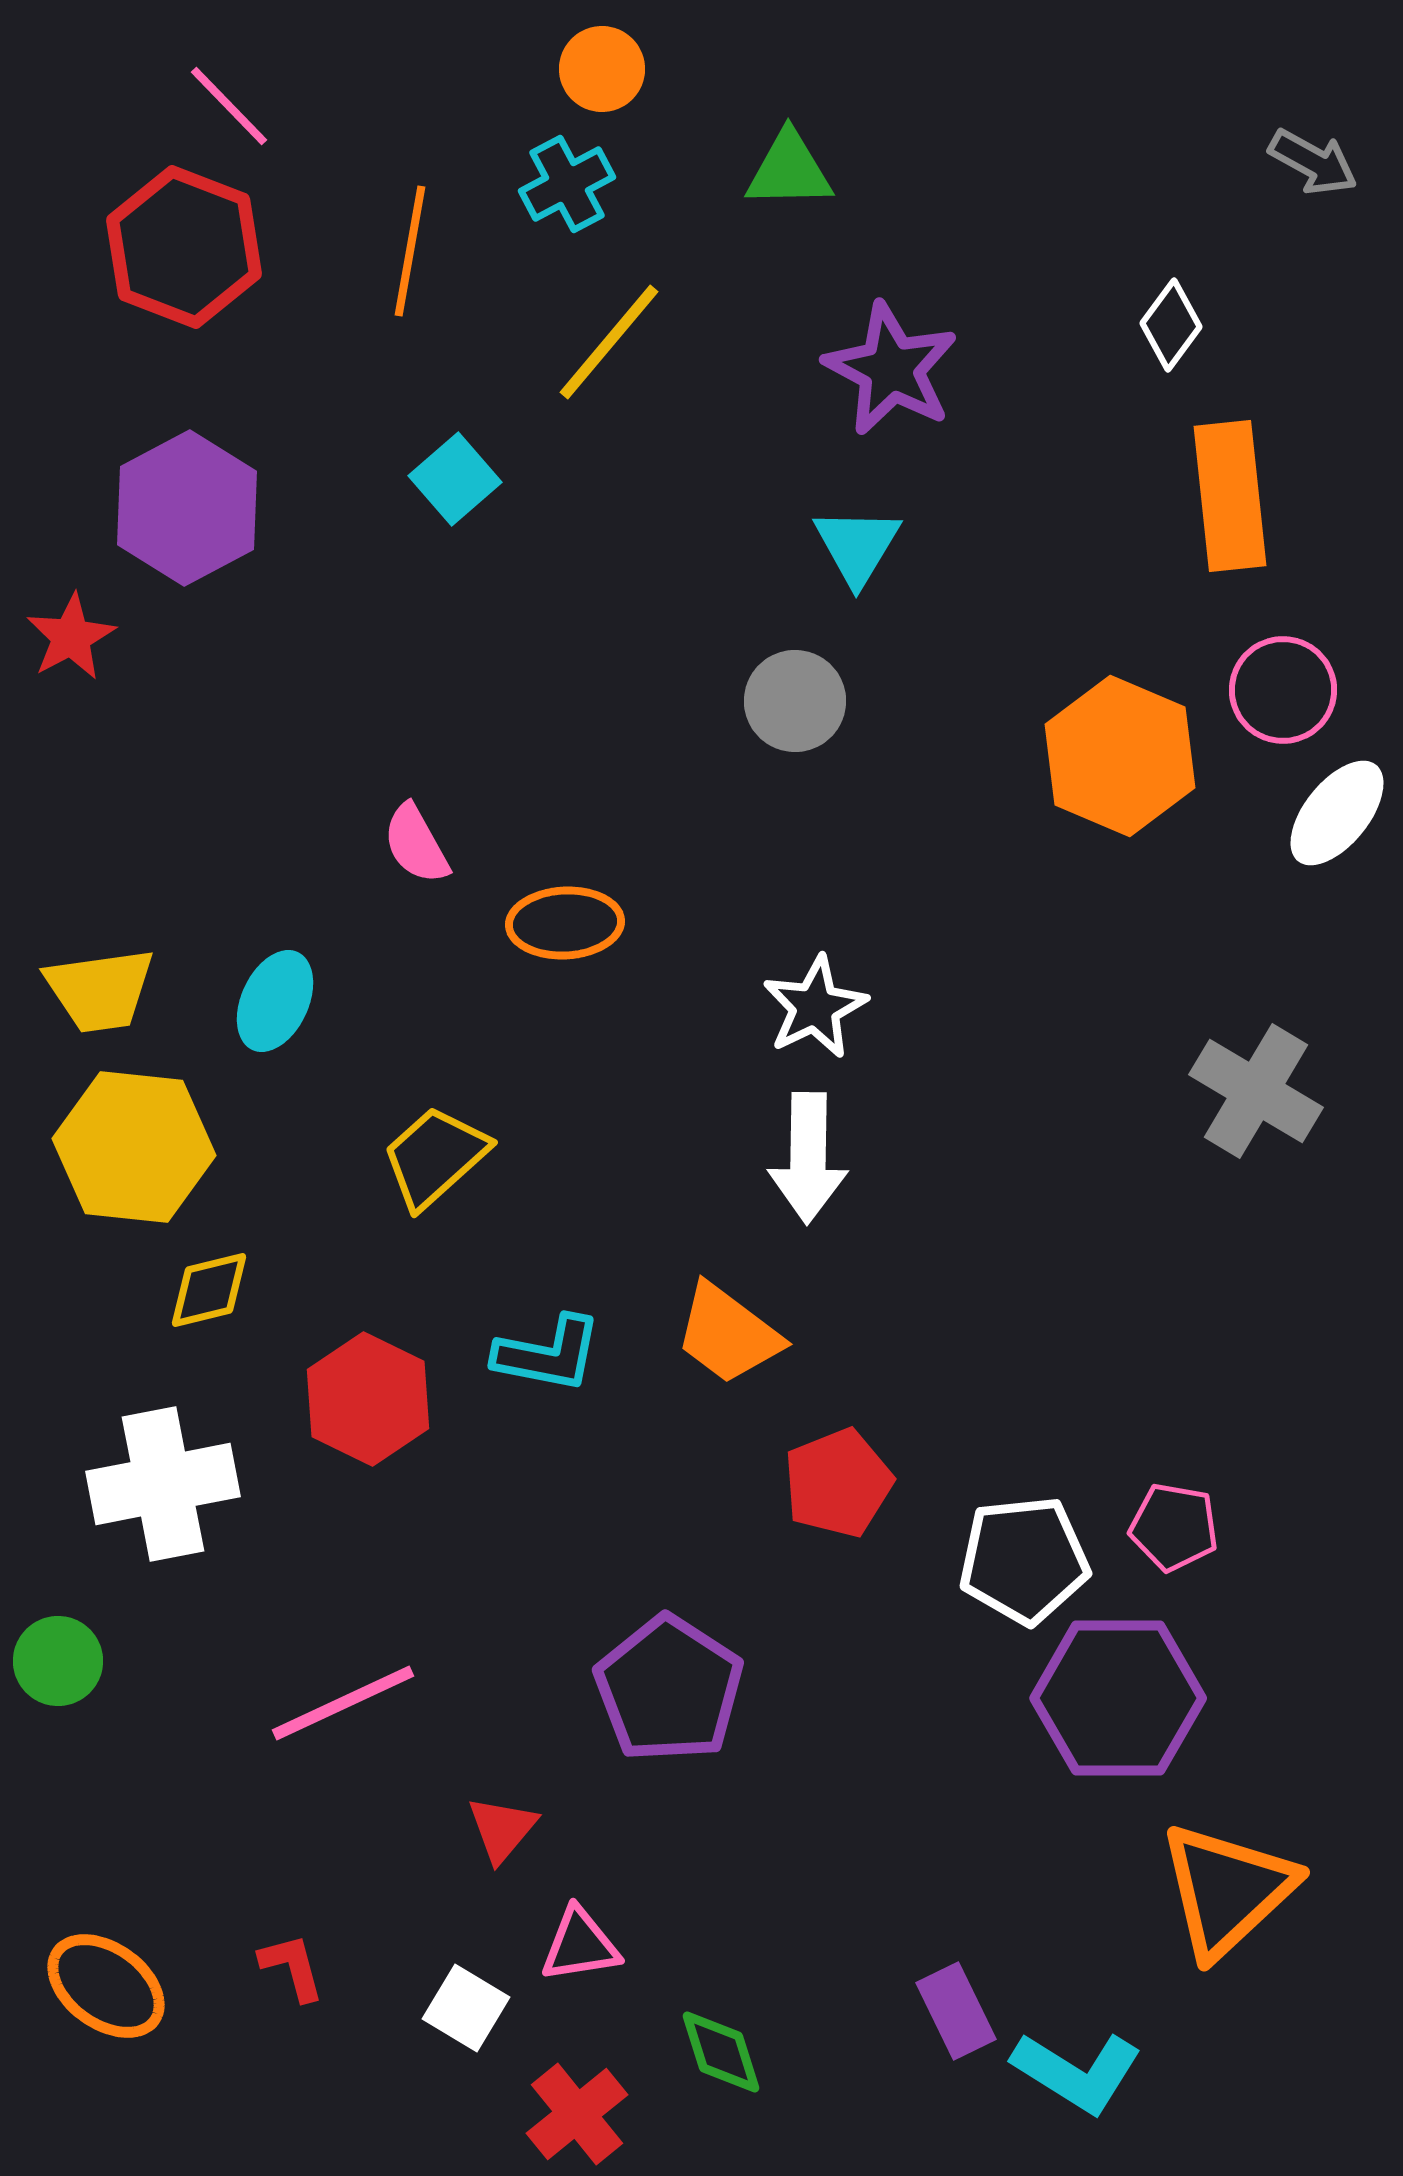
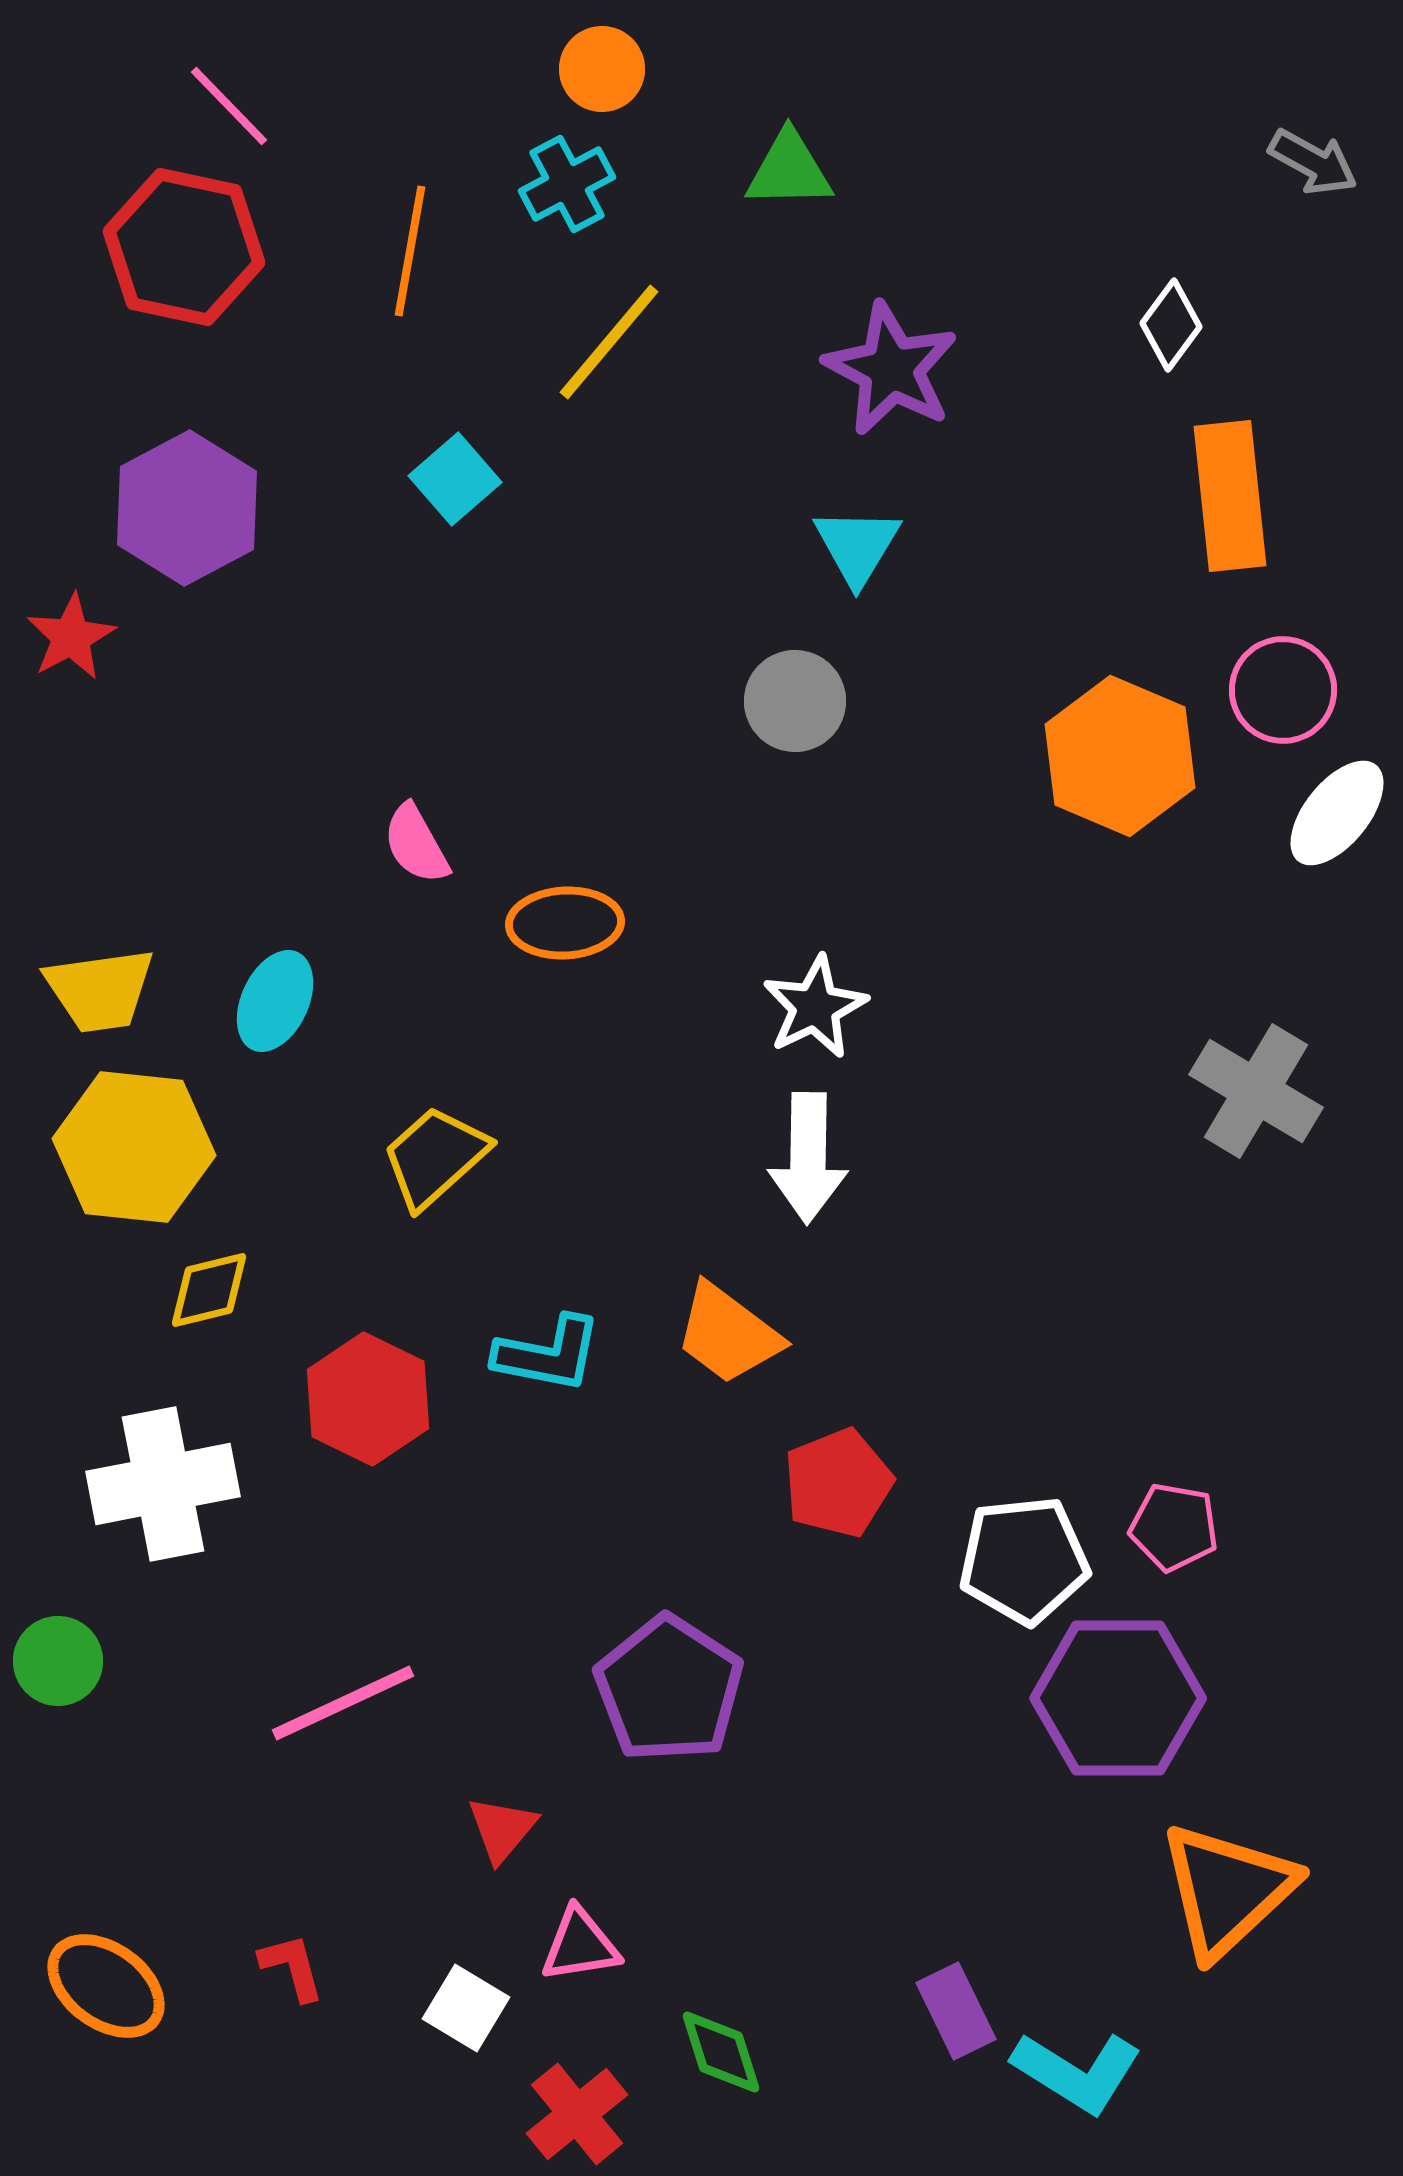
red hexagon at (184, 247): rotated 9 degrees counterclockwise
